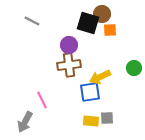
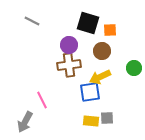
brown circle: moved 37 px down
